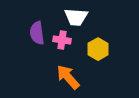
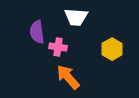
purple semicircle: moved 1 px up
pink cross: moved 4 px left, 7 px down
yellow hexagon: moved 14 px right
